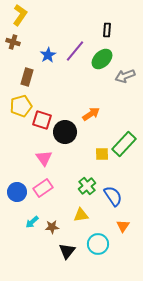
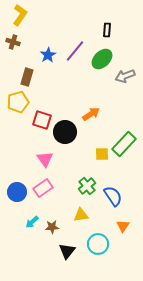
yellow pentagon: moved 3 px left, 4 px up
pink triangle: moved 1 px right, 1 px down
